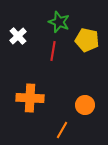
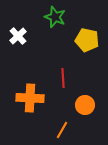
green star: moved 4 px left, 5 px up
red line: moved 10 px right, 27 px down; rotated 12 degrees counterclockwise
